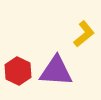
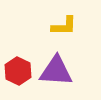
yellow L-shape: moved 20 px left, 8 px up; rotated 40 degrees clockwise
